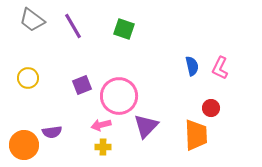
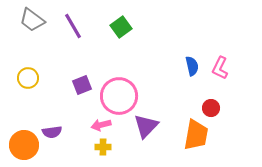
green square: moved 3 px left, 2 px up; rotated 35 degrees clockwise
orange trapezoid: rotated 12 degrees clockwise
